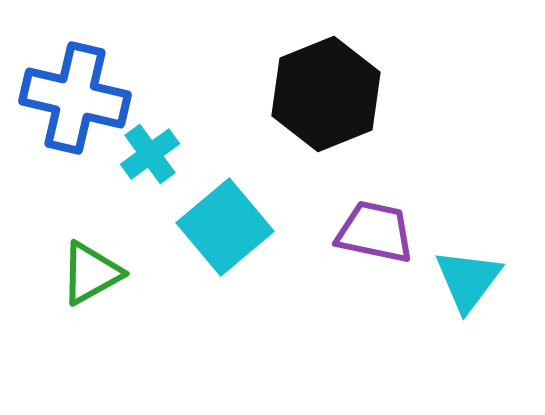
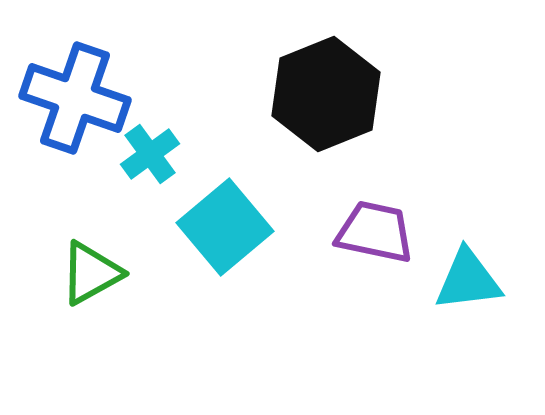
blue cross: rotated 6 degrees clockwise
cyan triangle: rotated 46 degrees clockwise
